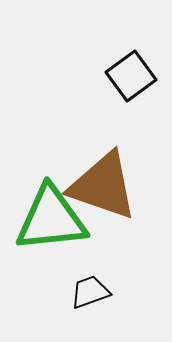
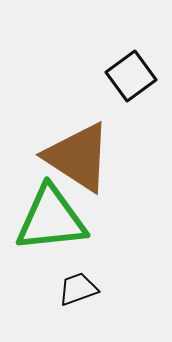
brown triangle: moved 25 px left, 29 px up; rotated 14 degrees clockwise
black trapezoid: moved 12 px left, 3 px up
